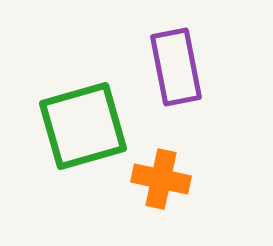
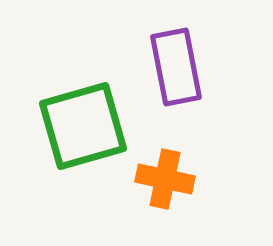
orange cross: moved 4 px right
